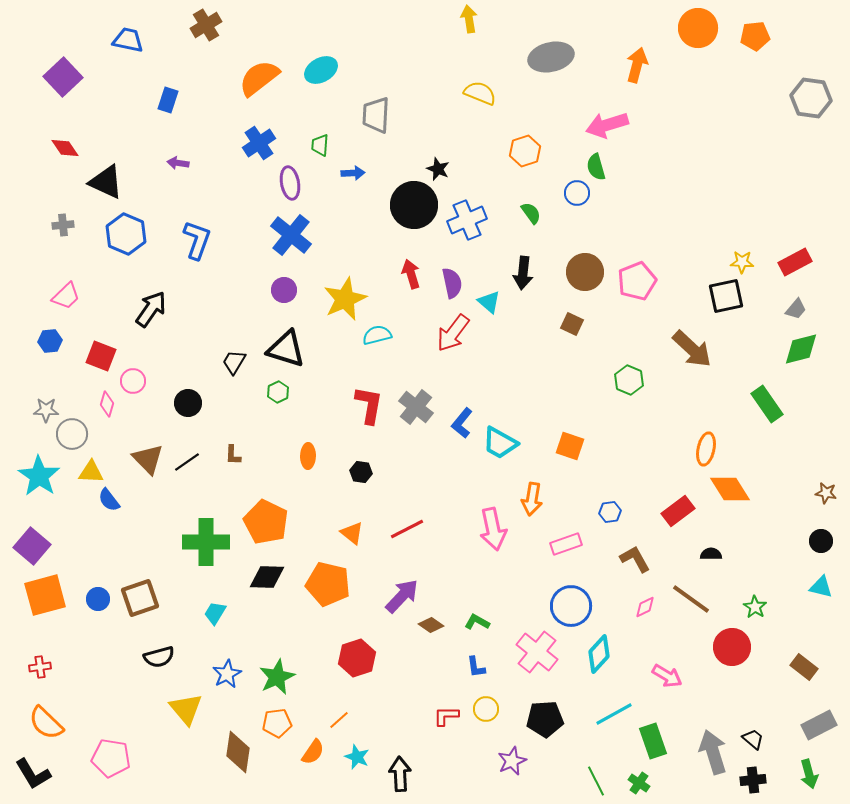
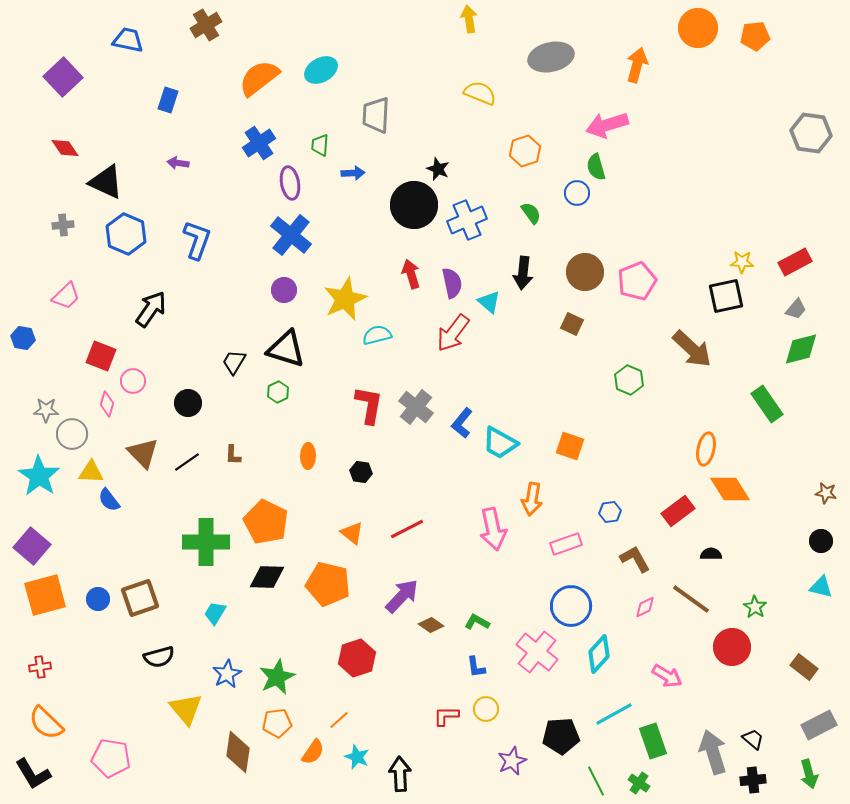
gray hexagon at (811, 98): moved 35 px down
blue hexagon at (50, 341): moved 27 px left, 3 px up; rotated 15 degrees clockwise
brown triangle at (148, 459): moved 5 px left, 6 px up
black pentagon at (545, 719): moved 16 px right, 17 px down
